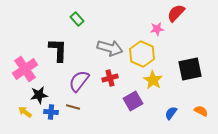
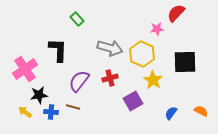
black square: moved 5 px left, 7 px up; rotated 10 degrees clockwise
